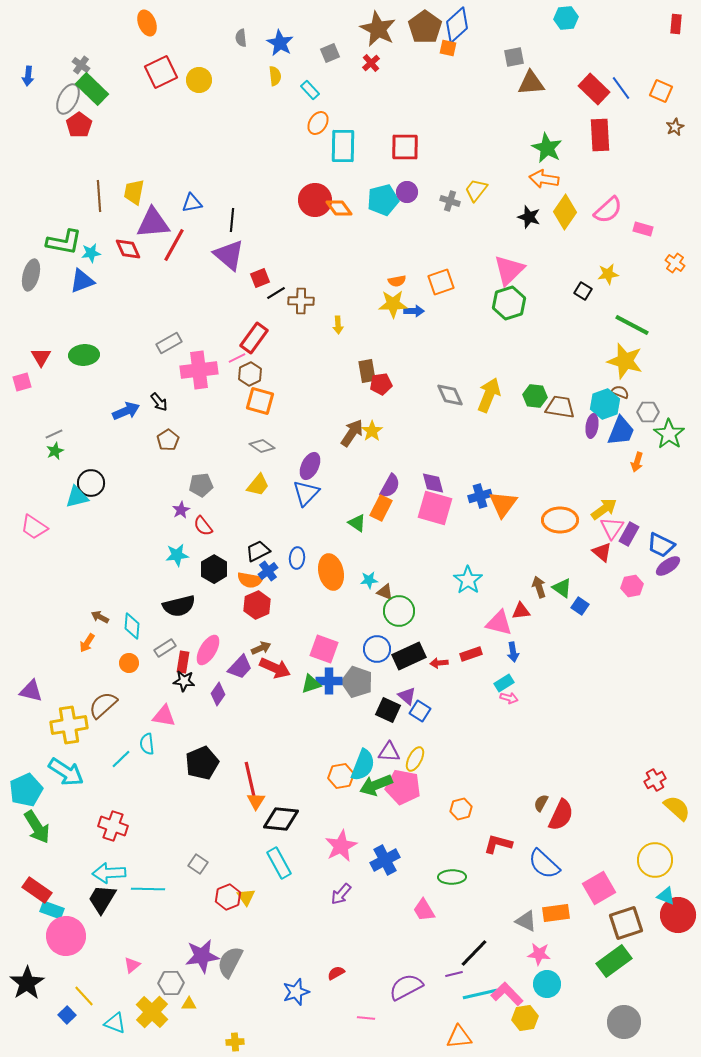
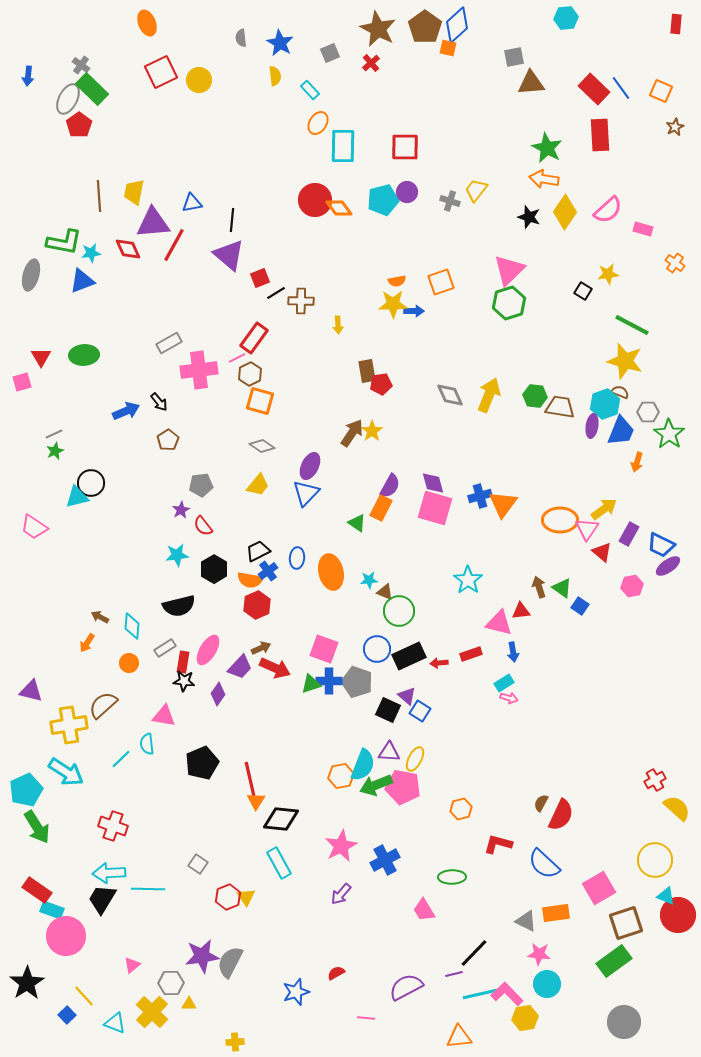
pink triangle at (612, 528): moved 25 px left, 1 px down
